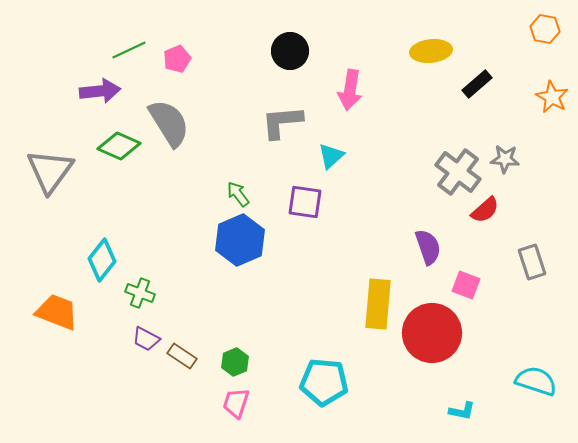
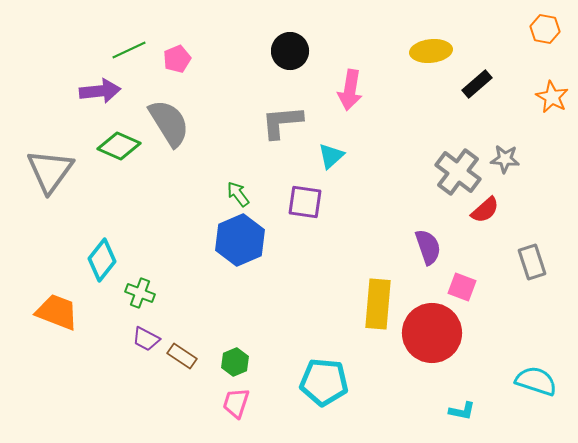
pink square: moved 4 px left, 2 px down
